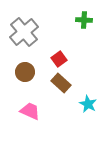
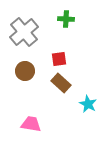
green cross: moved 18 px left, 1 px up
red square: rotated 28 degrees clockwise
brown circle: moved 1 px up
pink trapezoid: moved 1 px right, 13 px down; rotated 15 degrees counterclockwise
